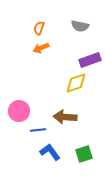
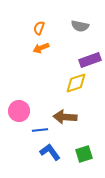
blue line: moved 2 px right
